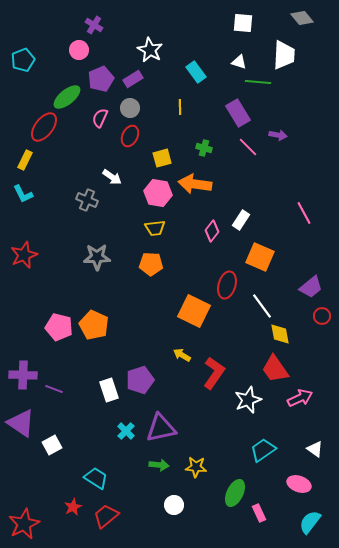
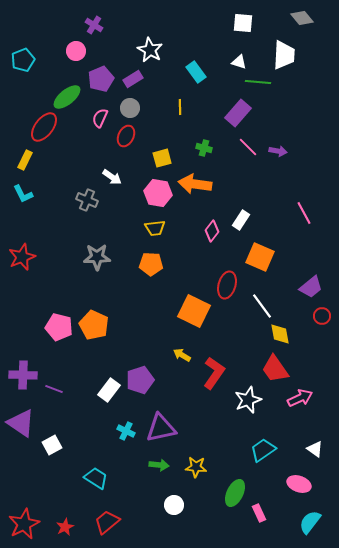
pink circle at (79, 50): moved 3 px left, 1 px down
purple rectangle at (238, 113): rotated 72 degrees clockwise
purple arrow at (278, 135): moved 16 px down
red ellipse at (130, 136): moved 4 px left
red star at (24, 255): moved 2 px left, 2 px down
white rectangle at (109, 390): rotated 55 degrees clockwise
cyan cross at (126, 431): rotated 18 degrees counterclockwise
red star at (73, 507): moved 8 px left, 20 px down
red trapezoid at (106, 516): moved 1 px right, 6 px down
